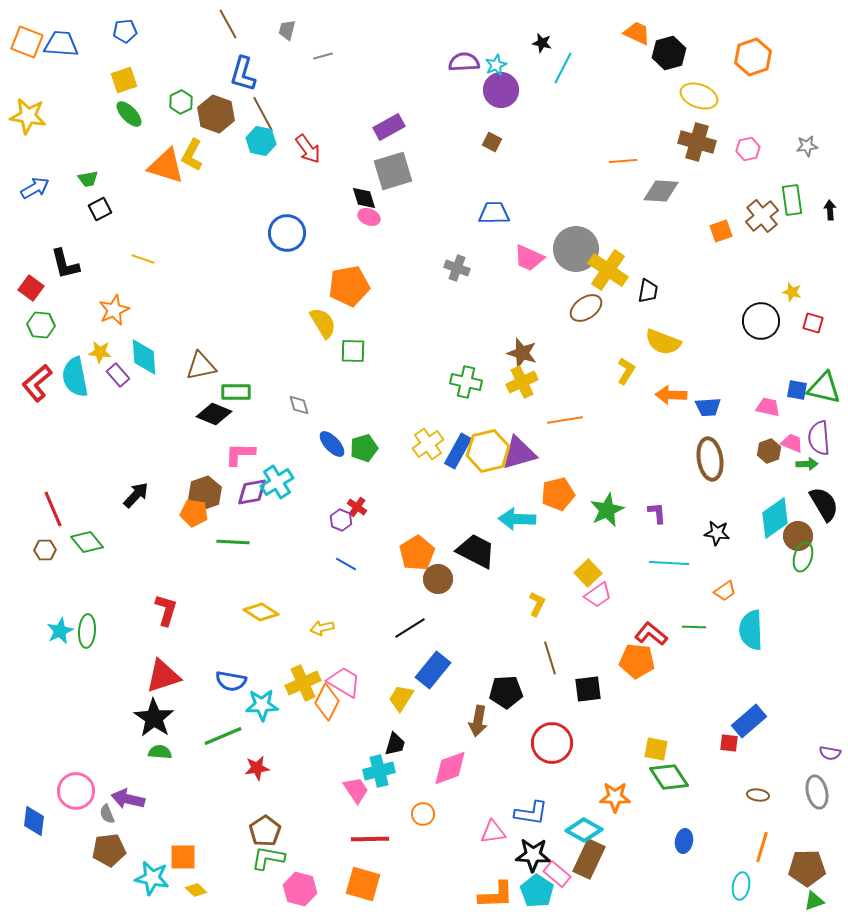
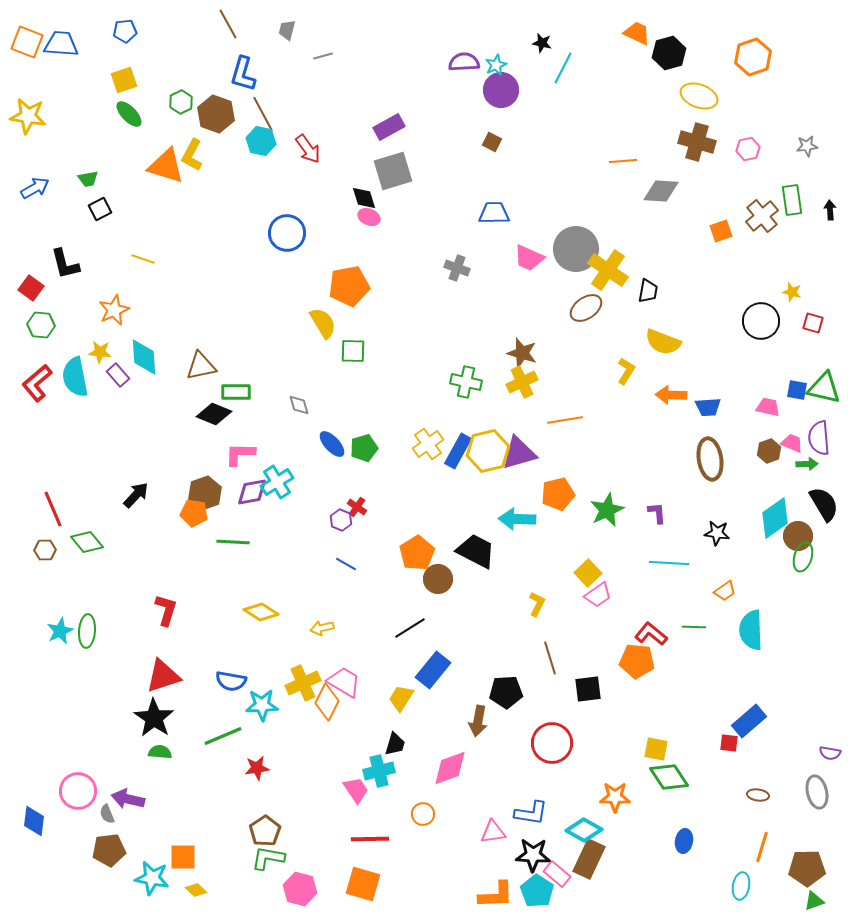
pink circle at (76, 791): moved 2 px right
